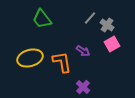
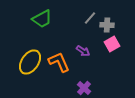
green trapezoid: rotated 80 degrees counterclockwise
gray cross: rotated 32 degrees counterclockwise
yellow ellipse: moved 4 px down; rotated 40 degrees counterclockwise
orange L-shape: moved 3 px left; rotated 15 degrees counterclockwise
purple cross: moved 1 px right, 1 px down
